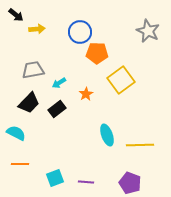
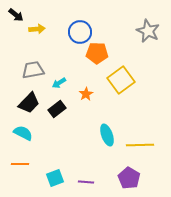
cyan semicircle: moved 7 px right
purple pentagon: moved 1 px left, 5 px up; rotated 10 degrees clockwise
